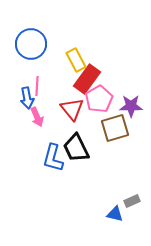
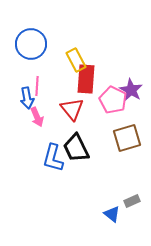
red rectangle: moved 1 px left; rotated 32 degrees counterclockwise
pink pentagon: moved 14 px right, 1 px down; rotated 16 degrees counterclockwise
purple star: moved 16 px up; rotated 30 degrees clockwise
brown square: moved 12 px right, 10 px down
blue triangle: moved 3 px left; rotated 24 degrees clockwise
